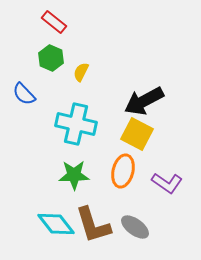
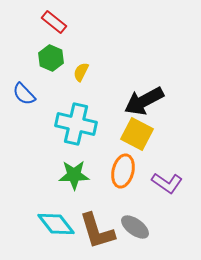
brown L-shape: moved 4 px right, 6 px down
